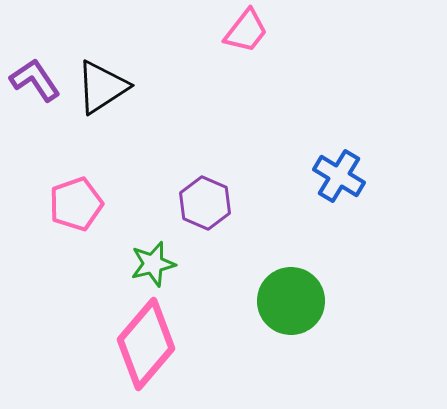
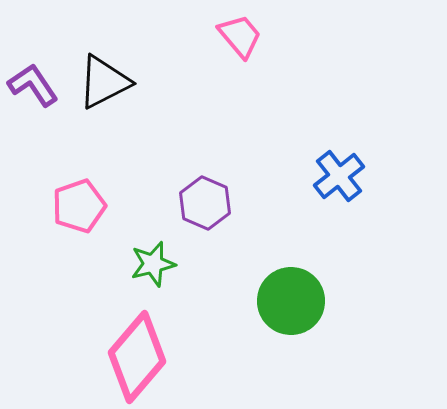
pink trapezoid: moved 6 px left, 5 px down; rotated 78 degrees counterclockwise
purple L-shape: moved 2 px left, 5 px down
black triangle: moved 2 px right, 5 px up; rotated 6 degrees clockwise
blue cross: rotated 21 degrees clockwise
pink pentagon: moved 3 px right, 2 px down
pink diamond: moved 9 px left, 13 px down
